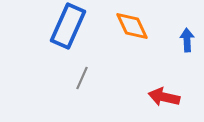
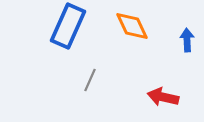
gray line: moved 8 px right, 2 px down
red arrow: moved 1 px left
